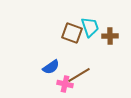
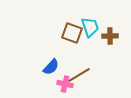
blue semicircle: rotated 12 degrees counterclockwise
